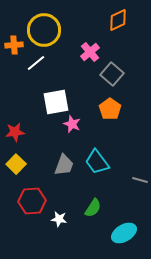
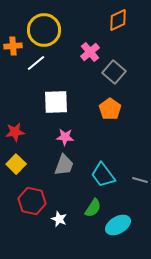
orange cross: moved 1 px left, 1 px down
gray square: moved 2 px right, 2 px up
white square: rotated 8 degrees clockwise
pink star: moved 7 px left, 13 px down; rotated 18 degrees counterclockwise
cyan trapezoid: moved 6 px right, 13 px down
red hexagon: rotated 16 degrees clockwise
white star: rotated 14 degrees clockwise
cyan ellipse: moved 6 px left, 8 px up
